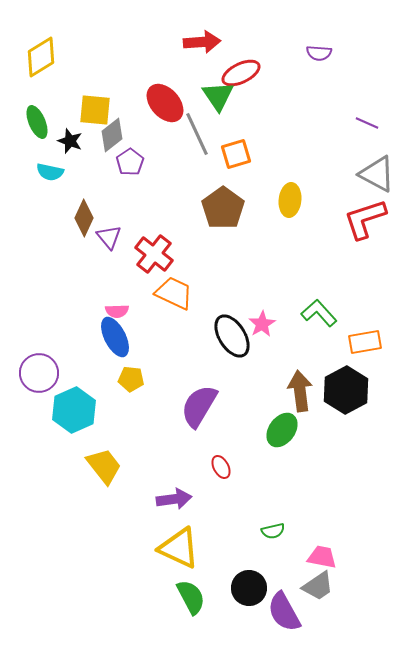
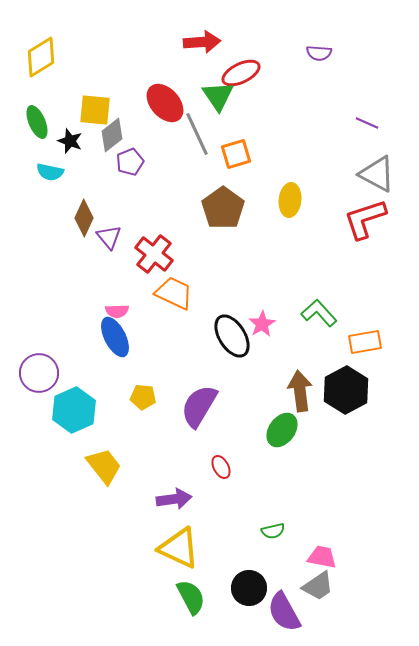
purple pentagon at (130, 162): rotated 12 degrees clockwise
yellow pentagon at (131, 379): moved 12 px right, 18 px down
